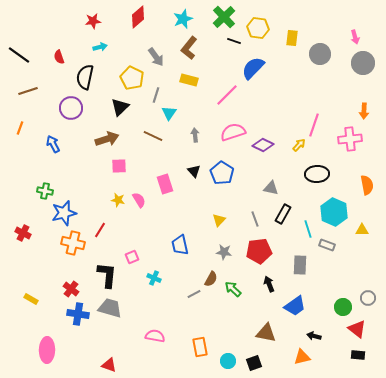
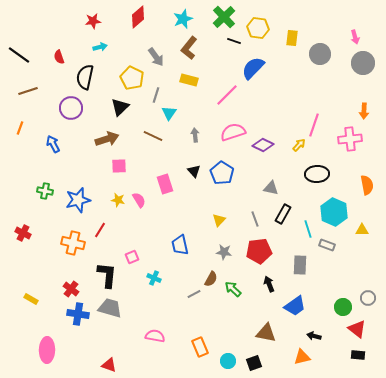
blue star at (64, 213): moved 14 px right, 13 px up
orange rectangle at (200, 347): rotated 12 degrees counterclockwise
